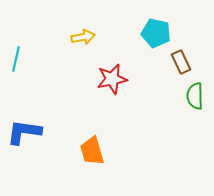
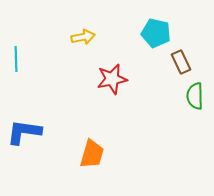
cyan line: rotated 15 degrees counterclockwise
orange trapezoid: moved 3 px down; rotated 148 degrees counterclockwise
